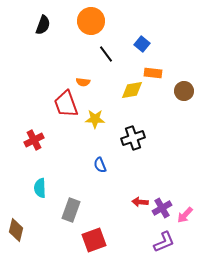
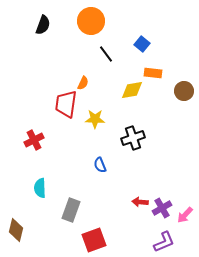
orange semicircle: moved 1 px down; rotated 72 degrees counterclockwise
red trapezoid: rotated 28 degrees clockwise
